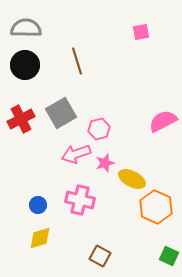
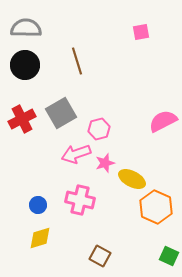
red cross: moved 1 px right
